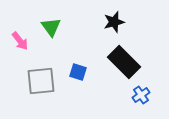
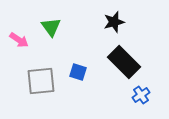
pink arrow: moved 1 px left, 1 px up; rotated 18 degrees counterclockwise
